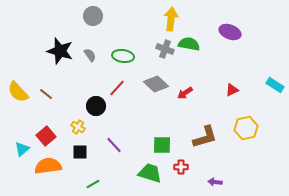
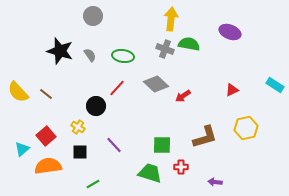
red arrow: moved 2 px left, 3 px down
